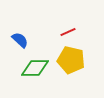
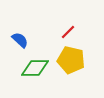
red line: rotated 21 degrees counterclockwise
